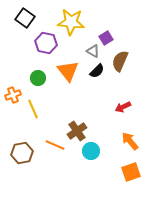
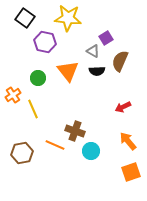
yellow star: moved 3 px left, 4 px up
purple hexagon: moved 1 px left, 1 px up
black semicircle: rotated 42 degrees clockwise
orange cross: rotated 14 degrees counterclockwise
brown cross: moved 2 px left; rotated 36 degrees counterclockwise
orange arrow: moved 2 px left
